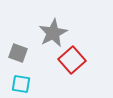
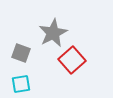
gray square: moved 3 px right
cyan square: rotated 18 degrees counterclockwise
